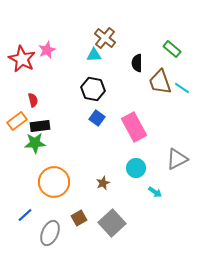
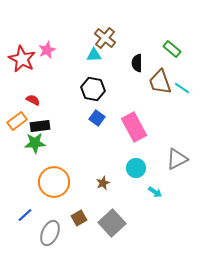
red semicircle: rotated 48 degrees counterclockwise
